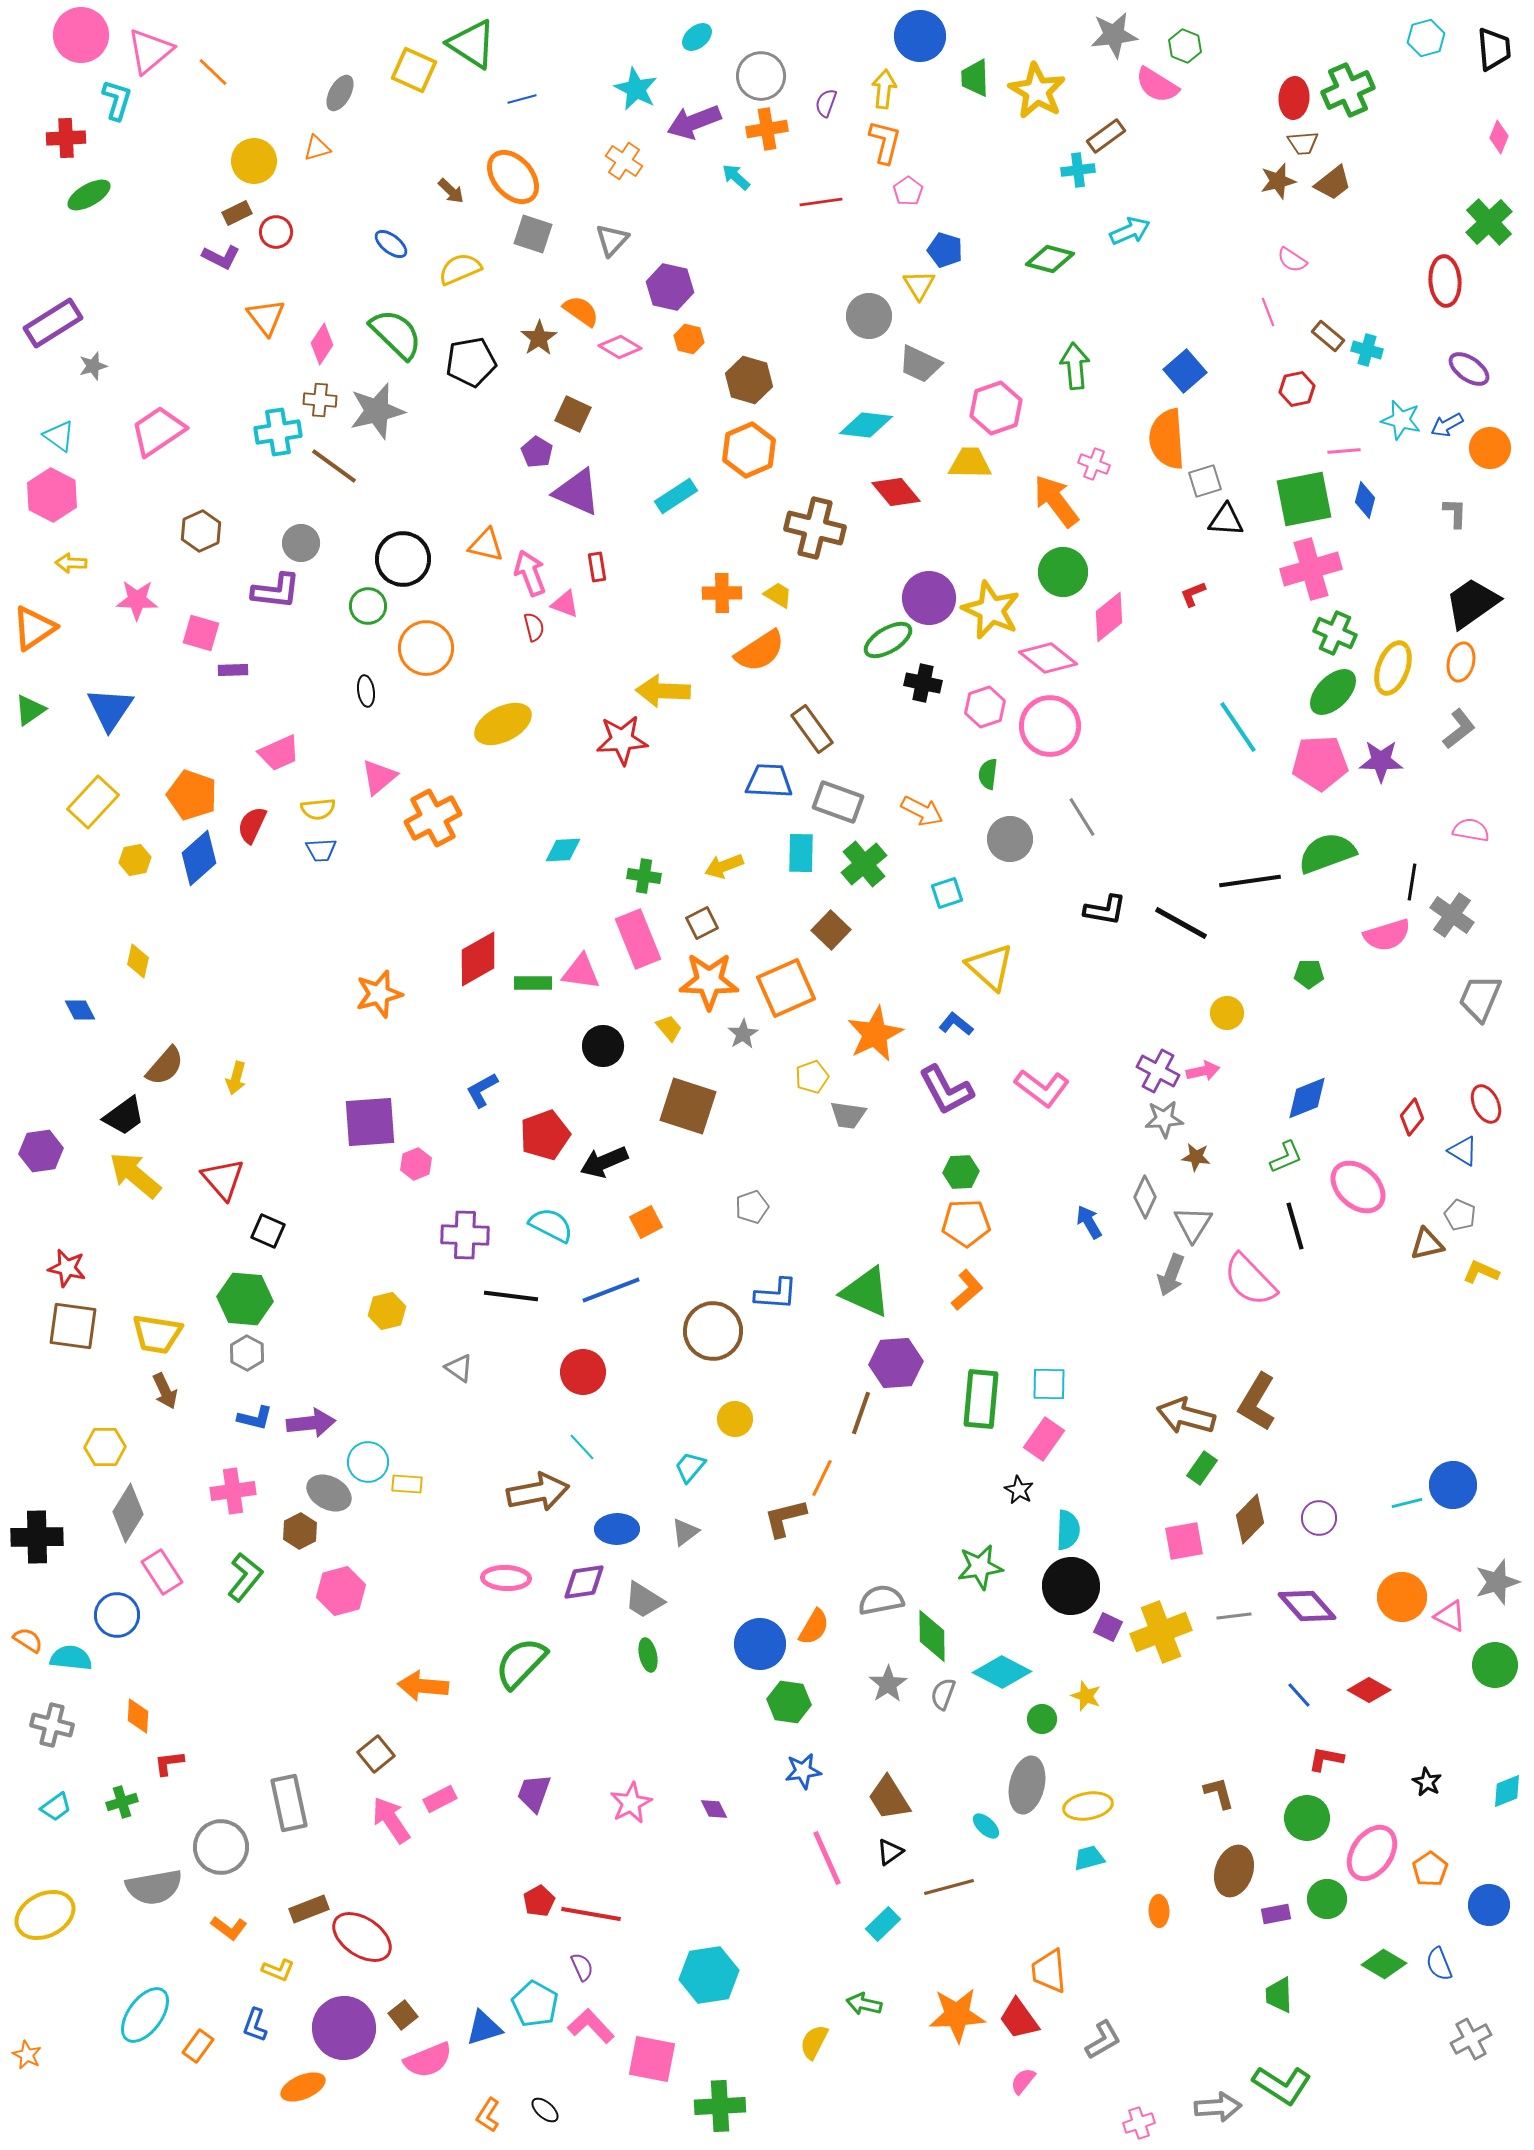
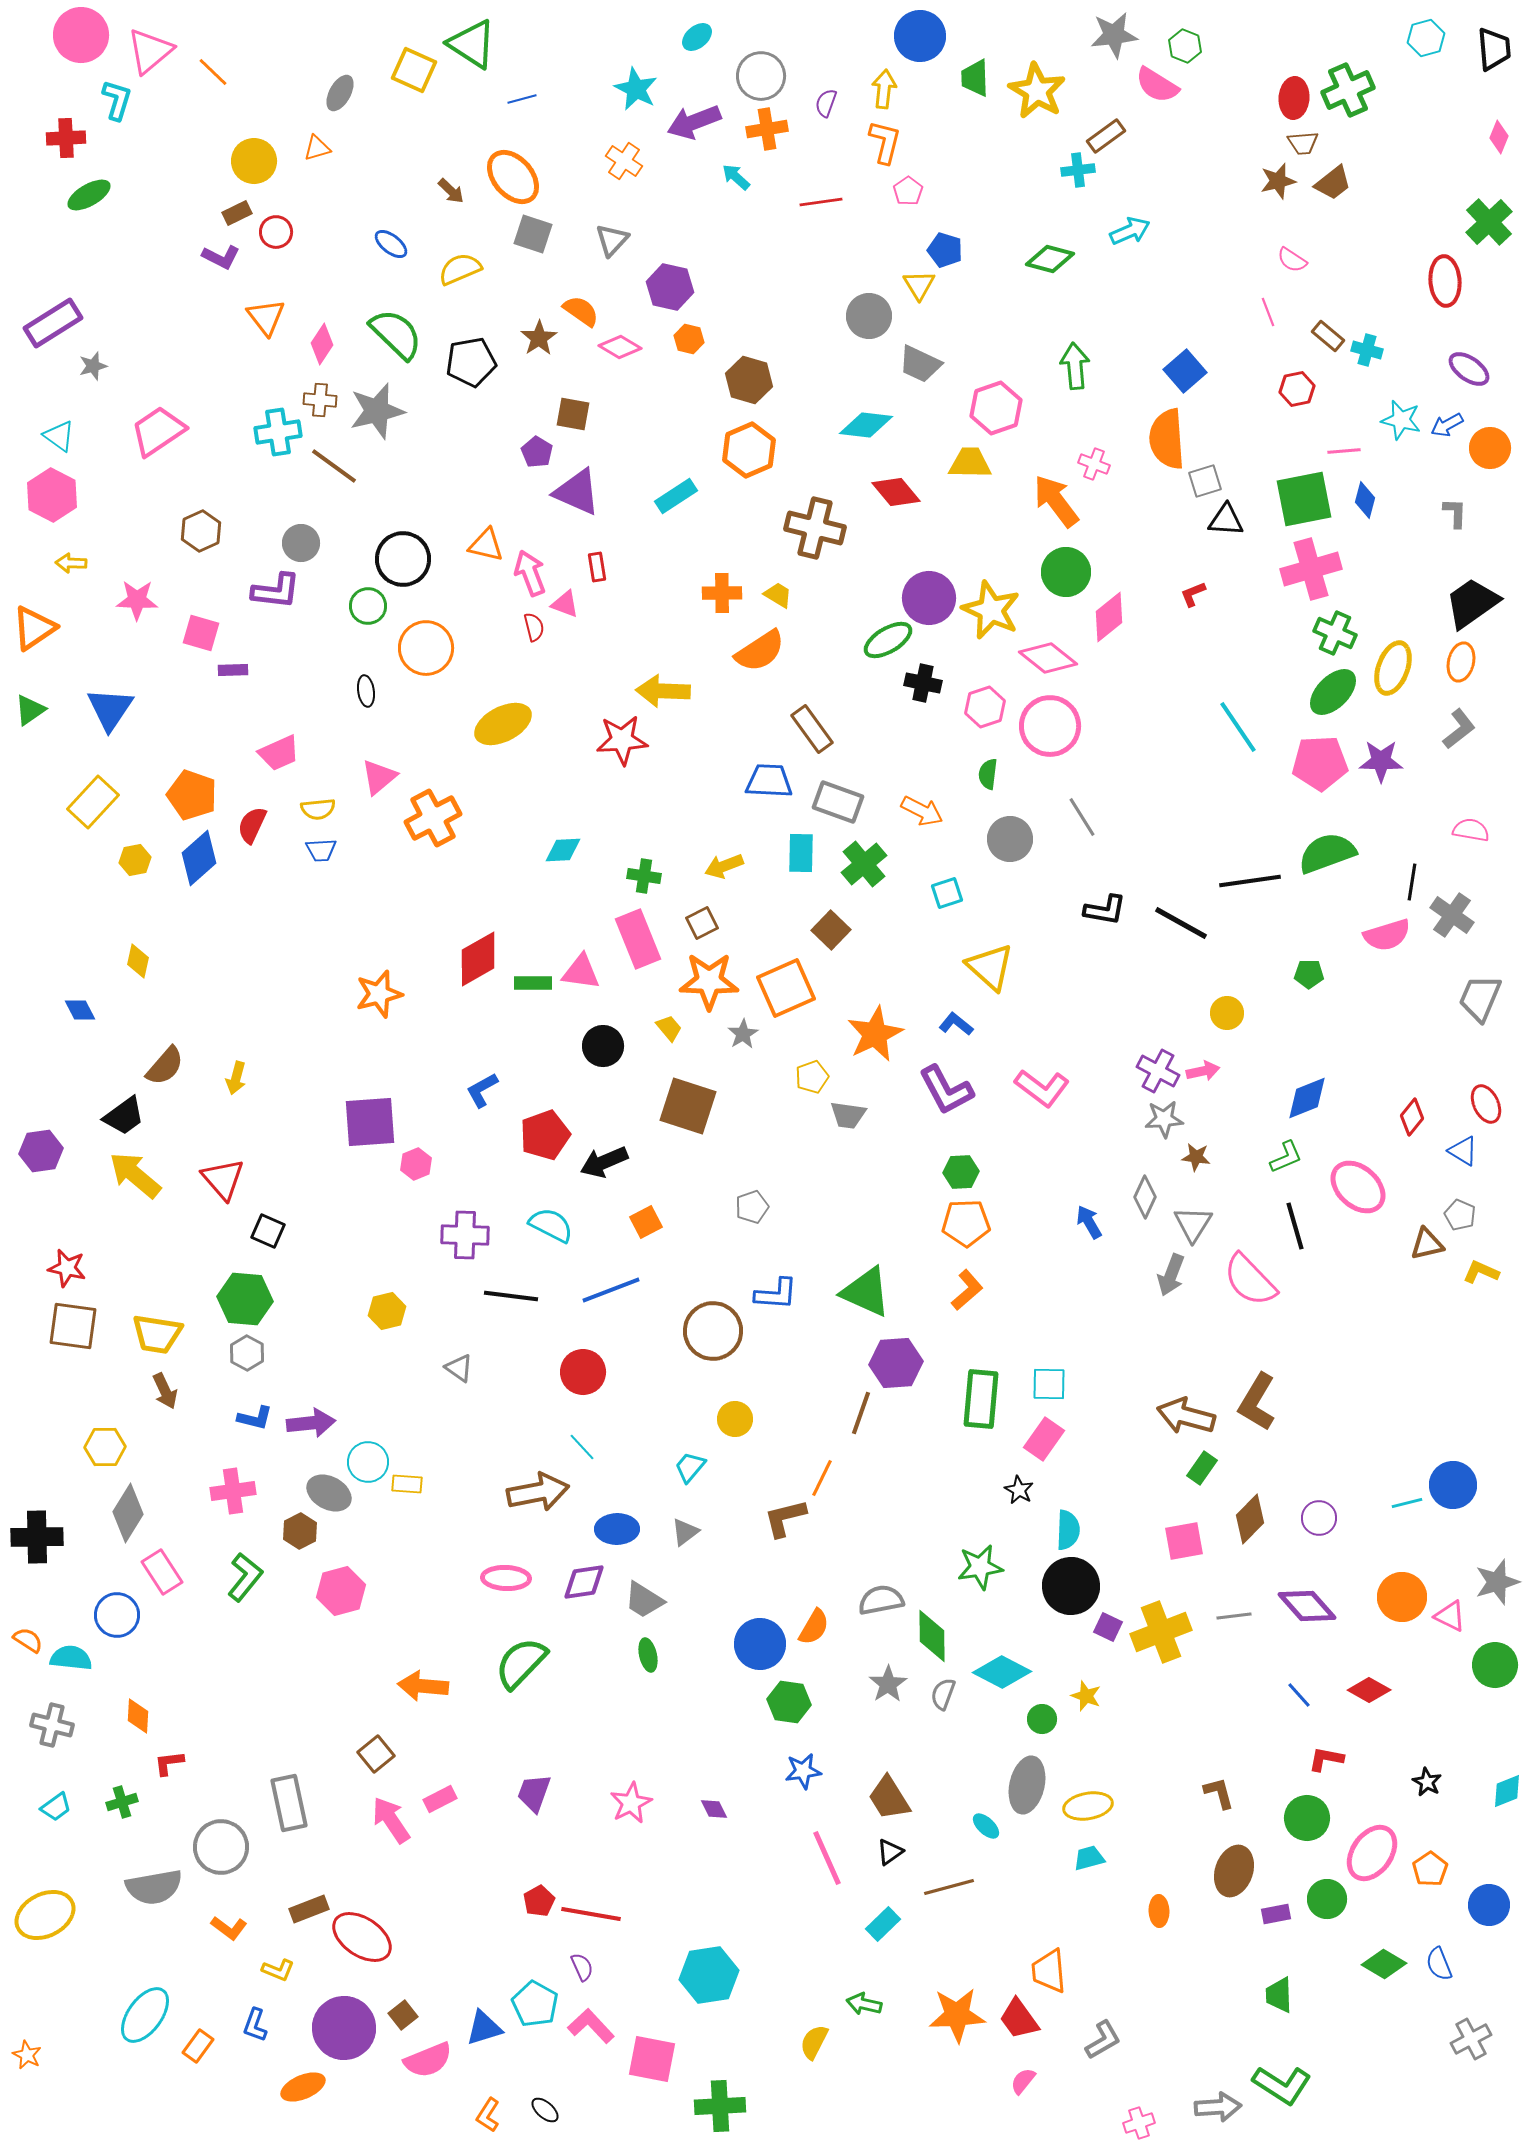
brown square at (573, 414): rotated 15 degrees counterclockwise
green circle at (1063, 572): moved 3 px right
